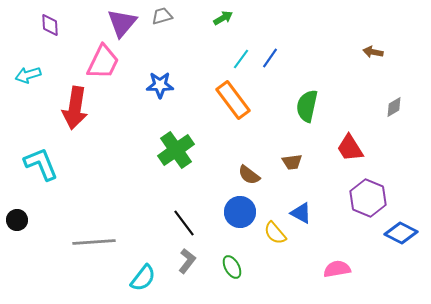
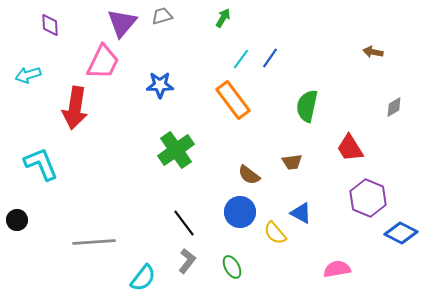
green arrow: rotated 30 degrees counterclockwise
